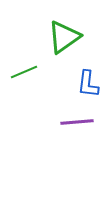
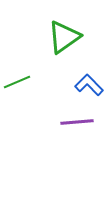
green line: moved 7 px left, 10 px down
blue L-shape: moved 1 px right, 1 px down; rotated 128 degrees clockwise
